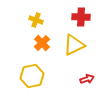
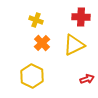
yellow hexagon: rotated 20 degrees counterclockwise
